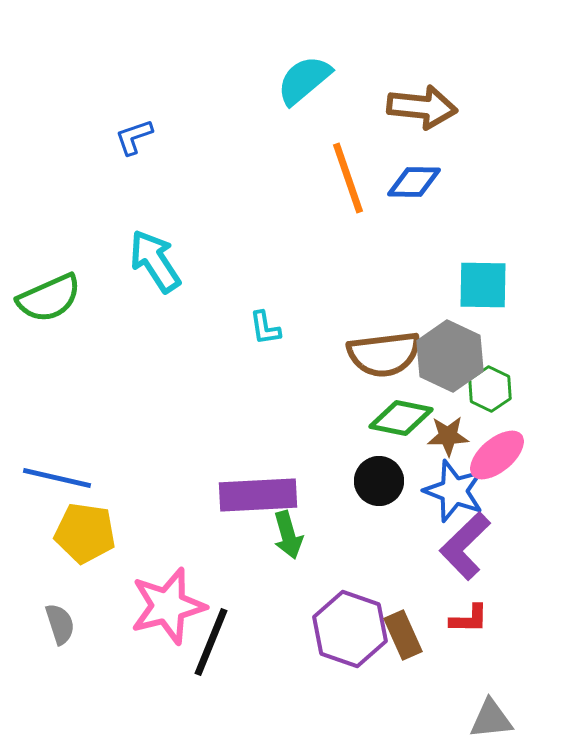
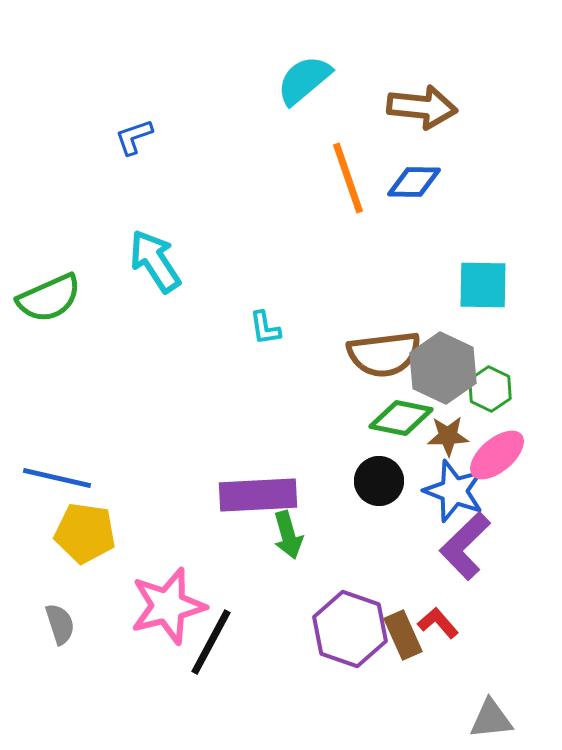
gray hexagon: moved 7 px left, 12 px down
red L-shape: moved 31 px left, 4 px down; rotated 132 degrees counterclockwise
black line: rotated 6 degrees clockwise
